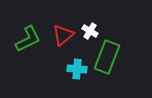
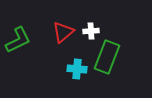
white cross: moved 1 px right; rotated 35 degrees counterclockwise
red triangle: moved 3 px up
green L-shape: moved 10 px left, 1 px down
